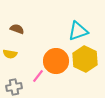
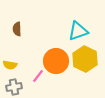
brown semicircle: rotated 112 degrees counterclockwise
yellow semicircle: moved 11 px down
